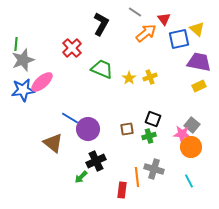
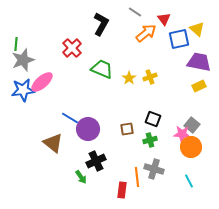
green cross: moved 1 px right, 4 px down
green arrow: rotated 80 degrees counterclockwise
